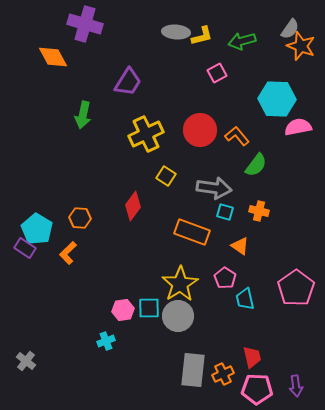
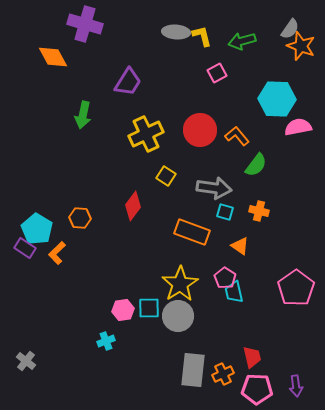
yellow L-shape at (202, 36): rotated 90 degrees counterclockwise
orange L-shape at (68, 253): moved 11 px left
cyan trapezoid at (245, 299): moved 11 px left, 7 px up
